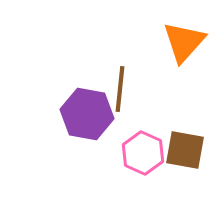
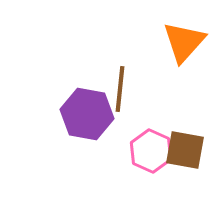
pink hexagon: moved 8 px right, 2 px up
